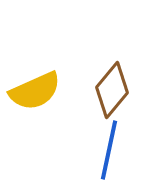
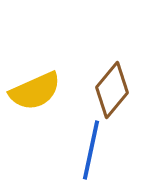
blue line: moved 18 px left
